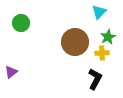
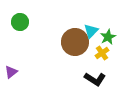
cyan triangle: moved 8 px left, 19 px down
green circle: moved 1 px left, 1 px up
yellow cross: rotated 32 degrees counterclockwise
black L-shape: rotated 95 degrees clockwise
